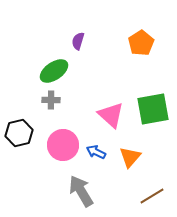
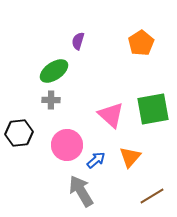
black hexagon: rotated 8 degrees clockwise
pink circle: moved 4 px right
blue arrow: moved 8 px down; rotated 114 degrees clockwise
